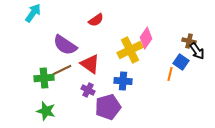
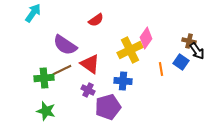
orange line: moved 9 px left, 5 px up; rotated 24 degrees counterclockwise
